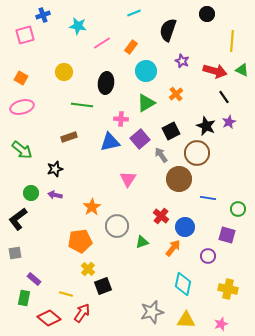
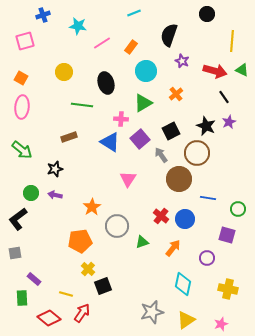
black semicircle at (168, 30): moved 1 px right, 5 px down
pink square at (25, 35): moved 6 px down
black ellipse at (106, 83): rotated 25 degrees counterclockwise
green triangle at (146, 103): moved 3 px left
pink ellipse at (22, 107): rotated 70 degrees counterclockwise
blue triangle at (110, 142): rotated 45 degrees clockwise
blue circle at (185, 227): moved 8 px up
purple circle at (208, 256): moved 1 px left, 2 px down
green rectangle at (24, 298): moved 2 px left; rotated 14 degrees counterclockwise
yellow triangle at (186, 320): rotated 36 degrees counterclockwise
